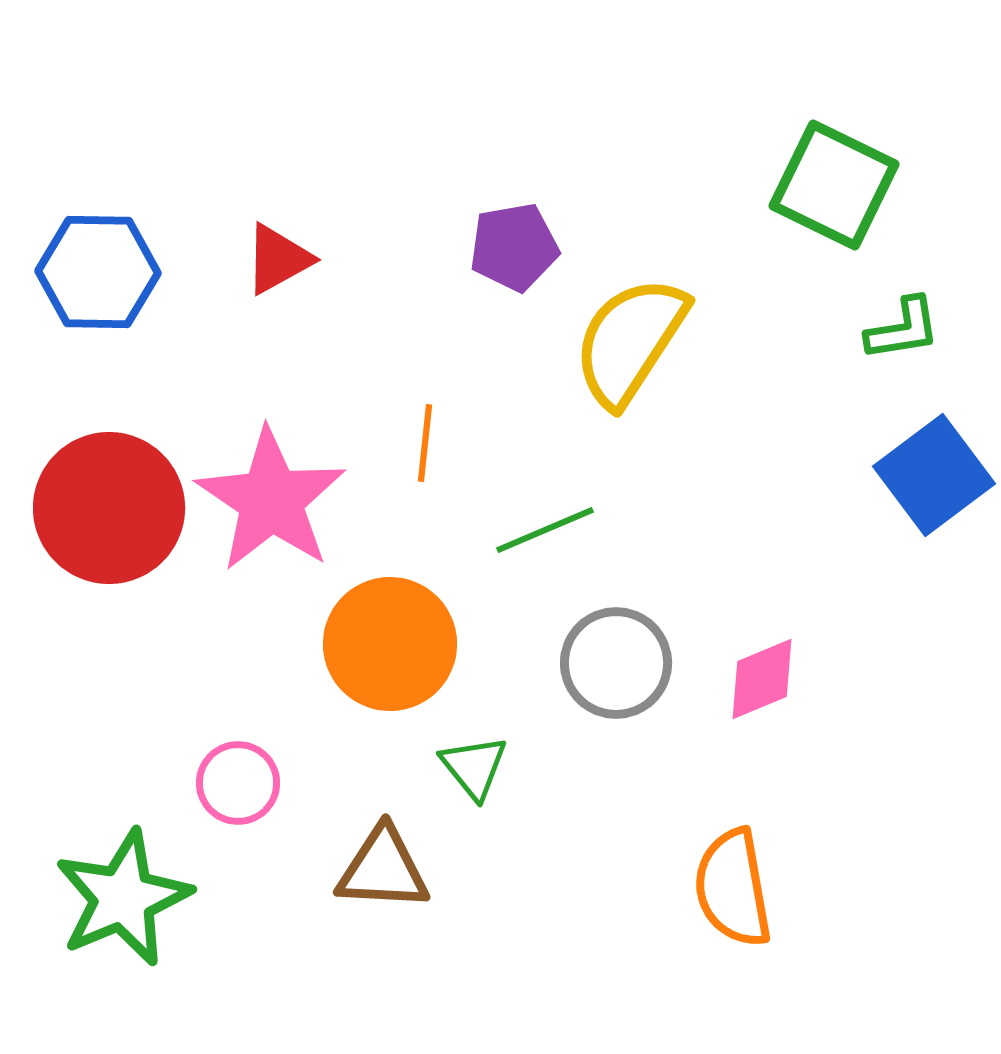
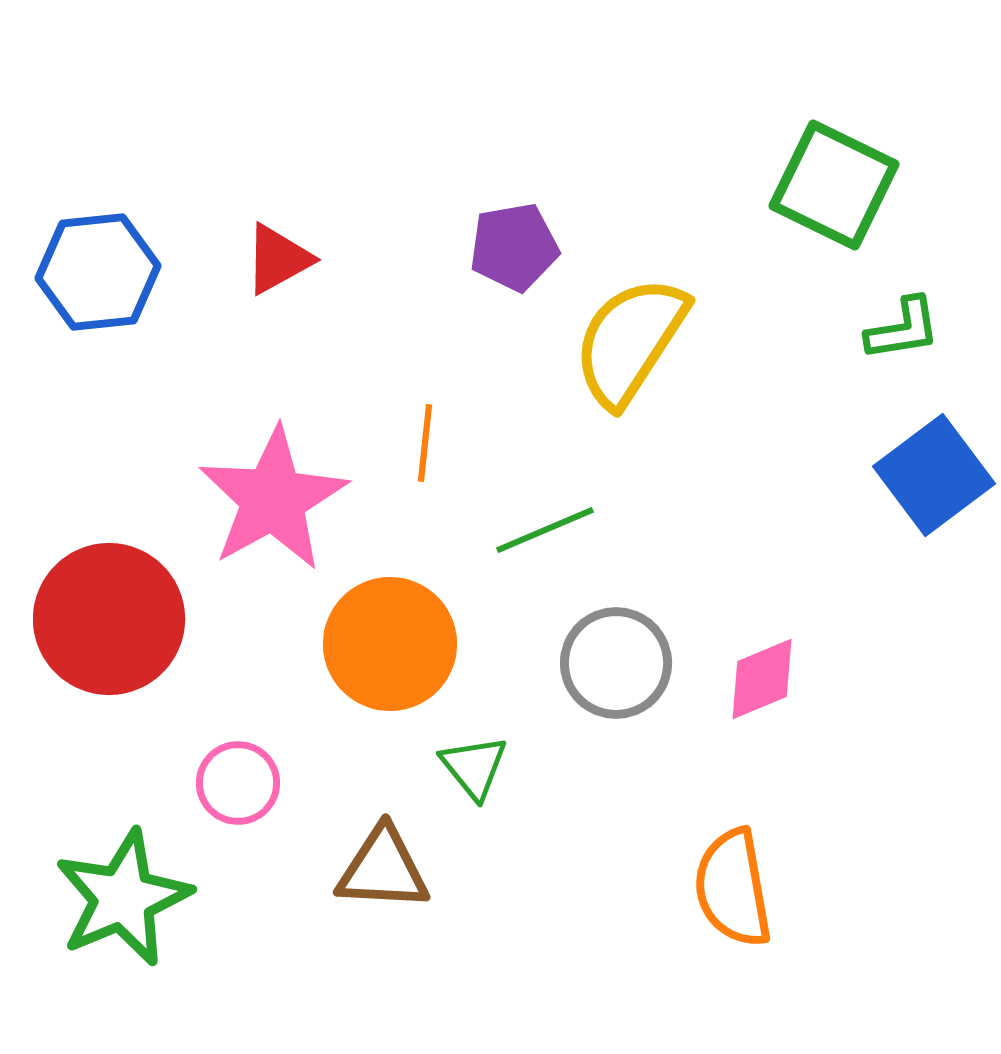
blue hexagon: rotated 7 degrees counterclockwise
pink star: moved 2 px right, 1 px up; rotated 9 degrees clockwise
red circle: moved 111 px down
